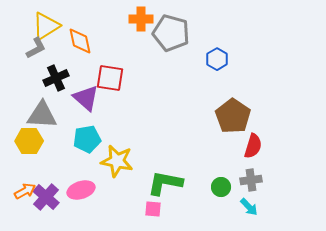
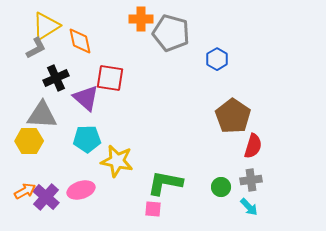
cyan pentagon: rotated 8 degrees clockwise
